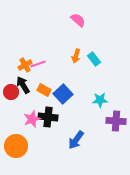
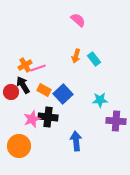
pink line: moved 4 px down
blue arrow: moved 1 px down; rotated 138 degrees clockwise
orange circle: moved 3 px right
